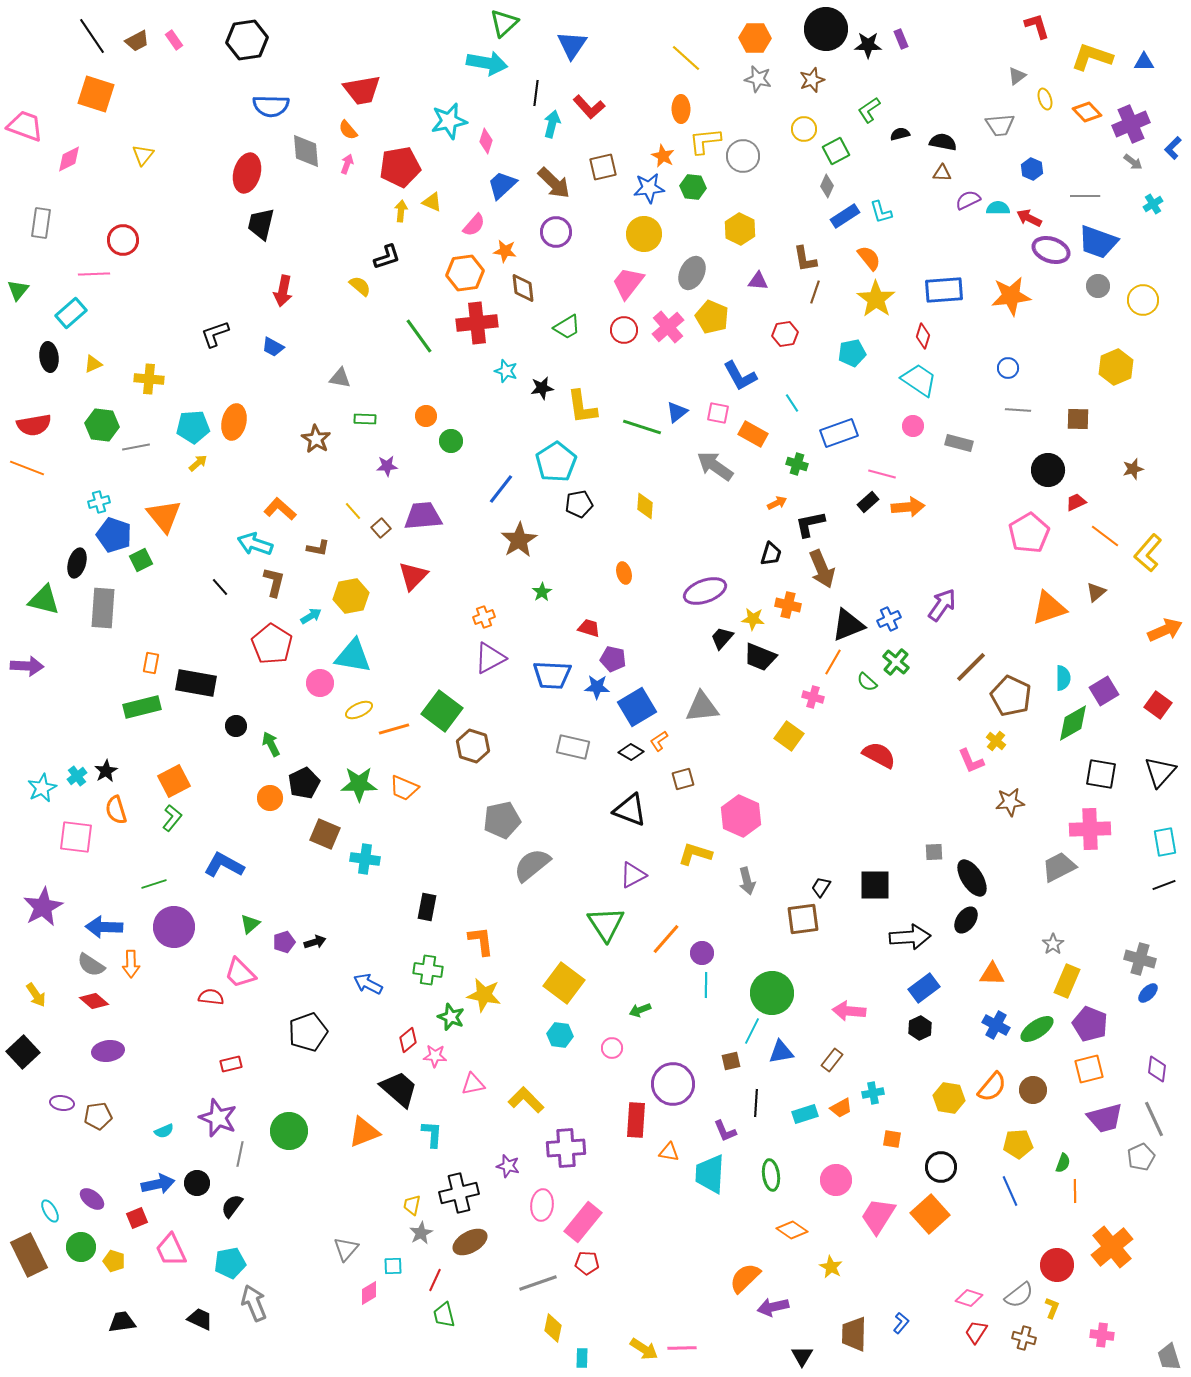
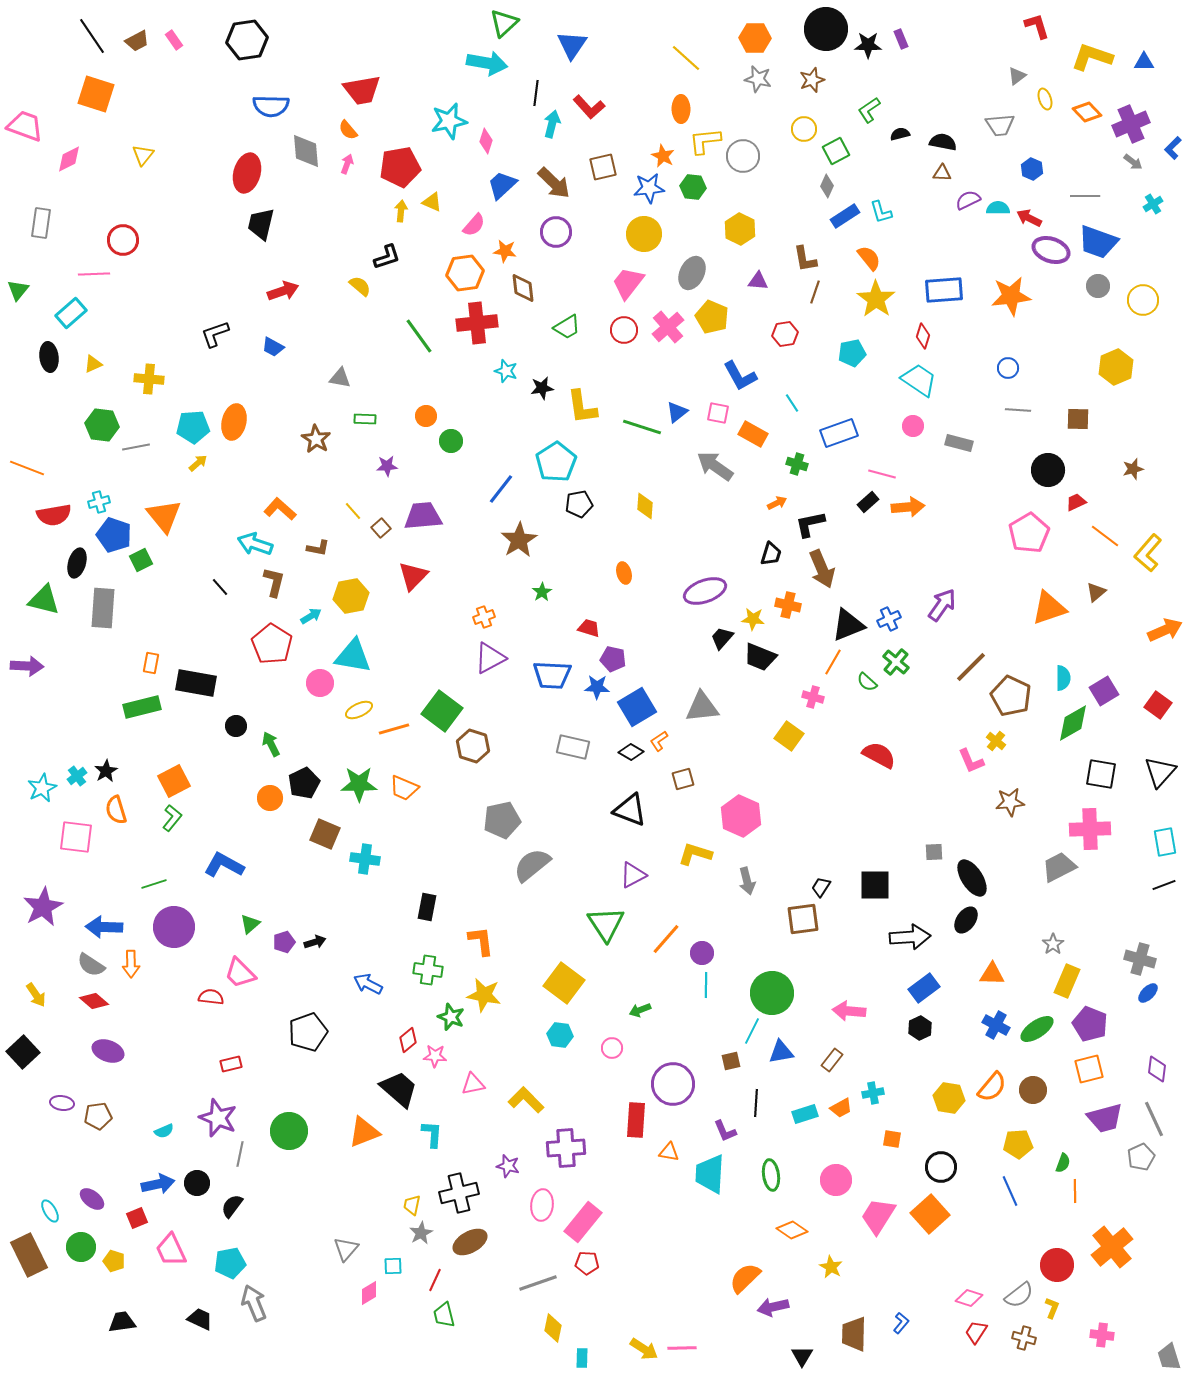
red arrow at (283, 291): rotated 120 degrees counterclockwise
red semicircle at (34, 425): moved 20 px right, 90 px down
purple ellipse at (108, 1051): rotated 28 degrees clockwise
